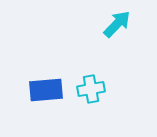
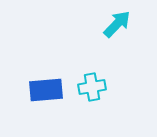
cyan cross: moved 1 px right, 2 px up
